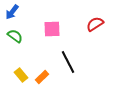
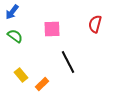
red semicircle: rotated 42 degrees counterclockwise
orange rectangle: moved 7 px down
